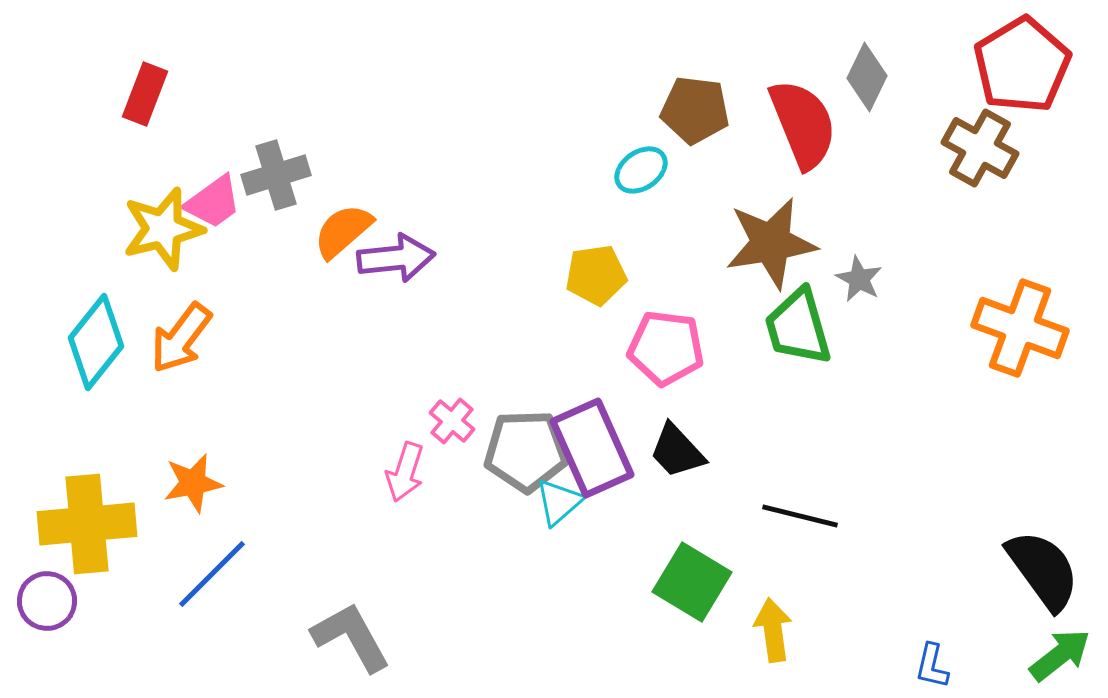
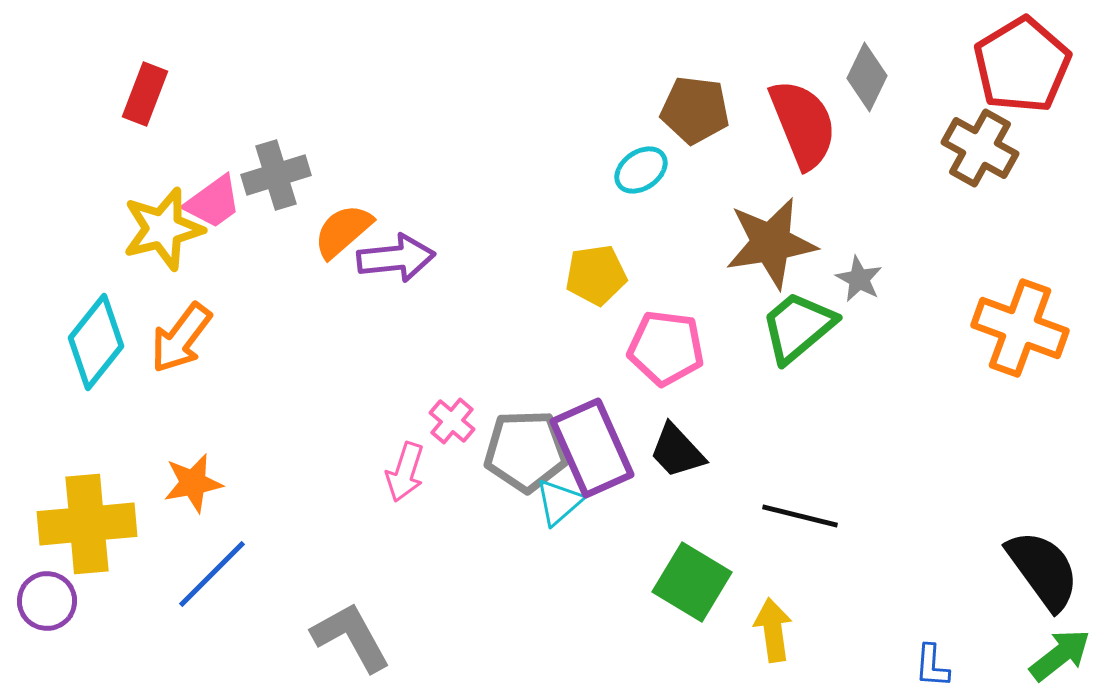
green trapezoid: rotated 66 degrees clockwise
blue L-shape: rotated 9 degrees counterclockwise
